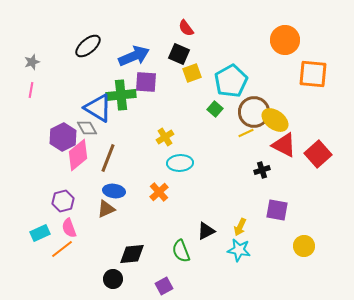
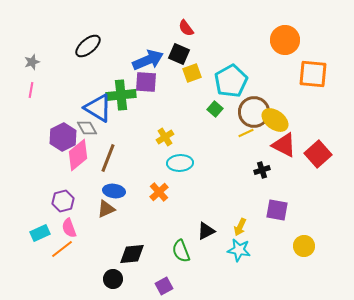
blue arrow at (134, 56): moved 14 px right, 4 px down
